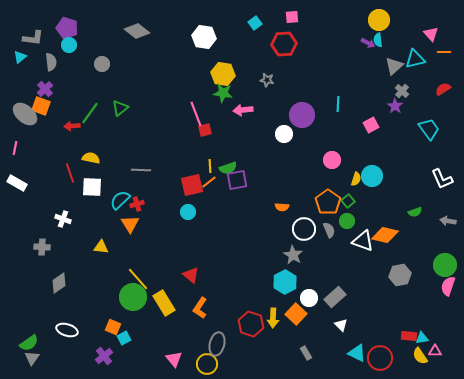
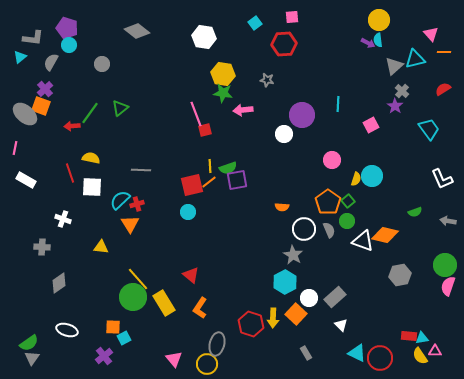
gray semicircle at (51, 62): rotated 144 degrees counterclockwise
white rectangle at (17, 183): moved 9 px right, 3 px up
orange square at (113, 327): rotated 21 degrees counterclockwise
